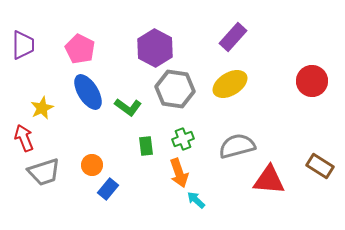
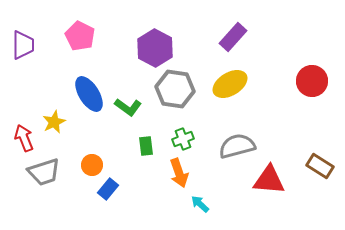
pink pentagon: moved 13 px up
blue ellipse: moved 1 px right, 2 px down
yellow star: moved 12 px right, 14 px down
cyan arrow: moved 4 px right, 4 px down
